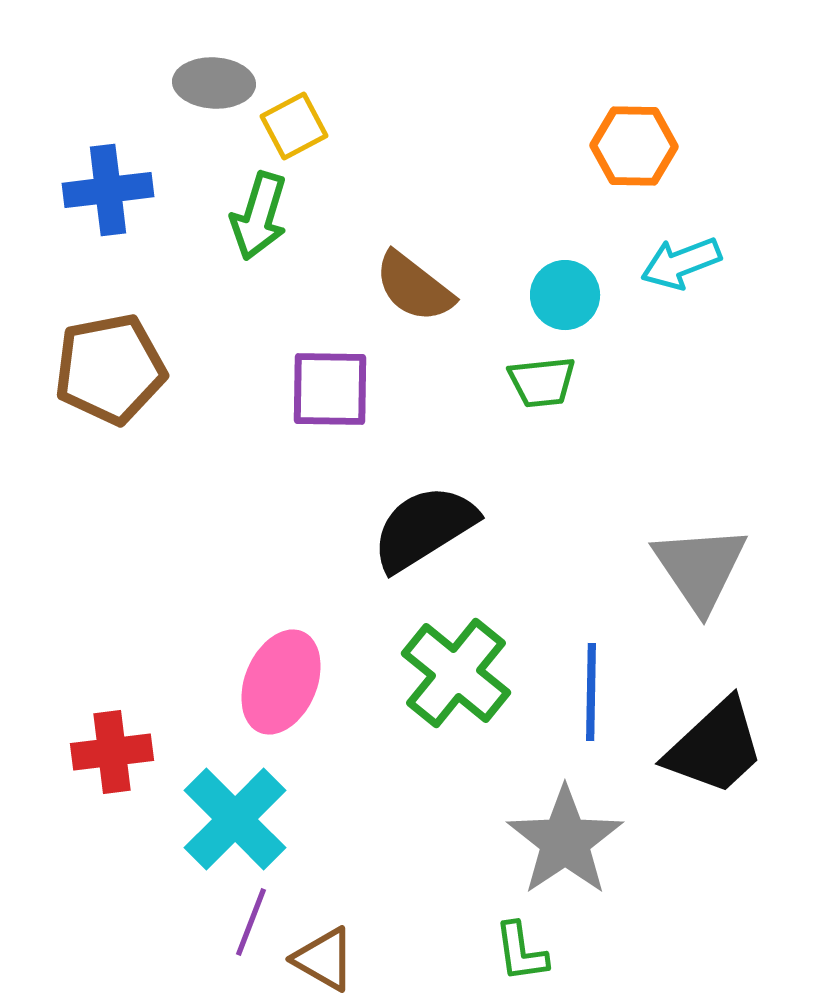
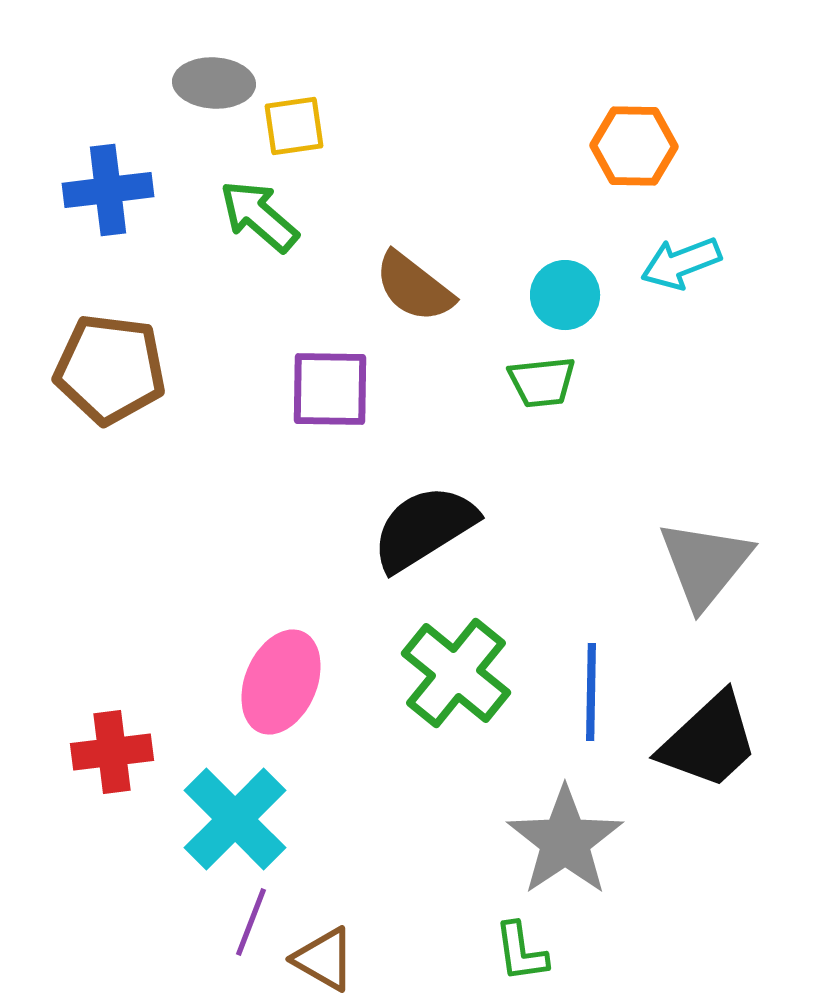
yellow square: rotated 20 degrees clockwise
green arrow: rotated 114 degrees clockwise
brown pentagon: rotated 18 degrees clockwise
gray triangle: moved 5 px right, 4 px up; rotated 13 degrees clockwise
black trapezoid: moved 6 px left, 6 px up
